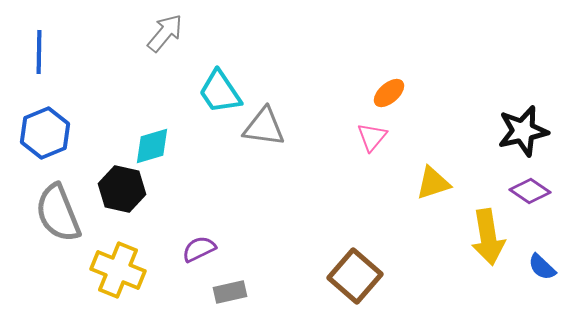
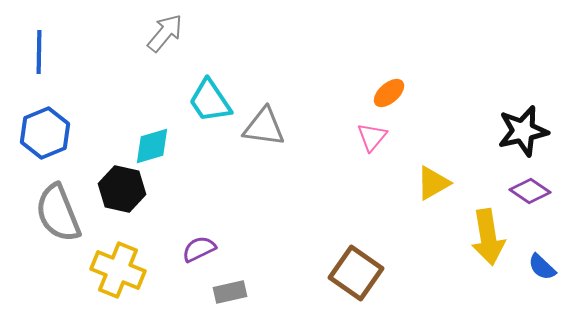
cyan trapezoid: moved 10 px left, 9 px down
yellow triangle: rotated 12 degrees counterclockwise
brown square: moved 1 px right, 3 px up; rotated 6 degrees counterclockwise
